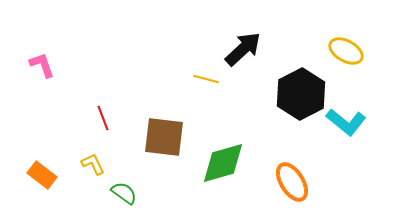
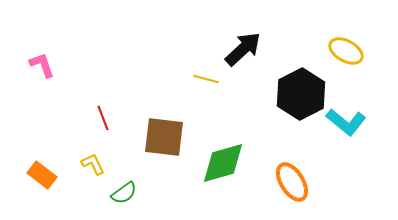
green semicircle: rotated 108 degrees clockwise
